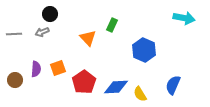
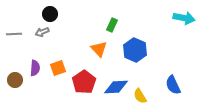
orange triangle: moved 11 px right, 11 px down
blue hexagon: moved 9 px left
purple semicircle: moved 1 px left, 1 px up
blue semicircle: rotated 48 degrees counterclockwise
yellow semicircle: moved 2 px down
